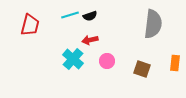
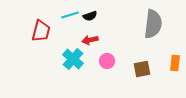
red trapezoid: moved 11 px right, 6 px down
brown square: rotated 30 degrees counterclockwise
